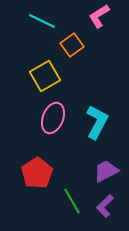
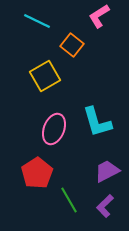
cyan line: moved 5 px left
orange square: rotated 15 degrees counterclockwise
pink ellipse: moved 1 px right, 11 px down
cyan L-shape: rotated 136 degrees clockwise
purple trapezoid: moved 1 px right
green line: moved 3 px left, 1 px up
